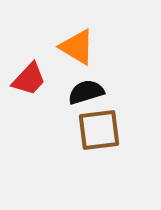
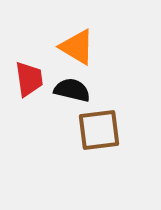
red trapezoid: rotated 51 degrees counterclockwise
black semicircle: moved 14 px left, 2 px up; rotated 30 degrees clockwise
